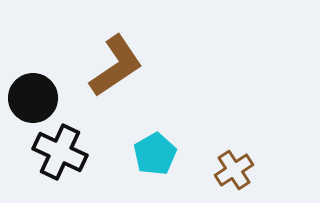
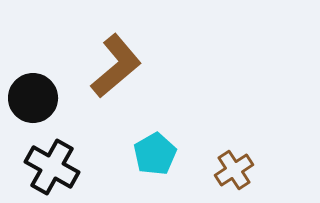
brown L-shape: rotated 6 degrees counterclockwise
black cross: moved 8 px left, 15 px down; rotated 4 degrees clockwise
